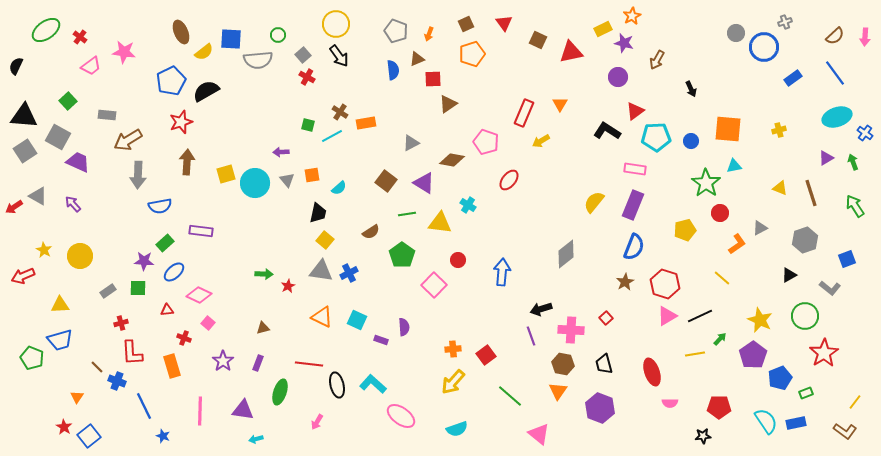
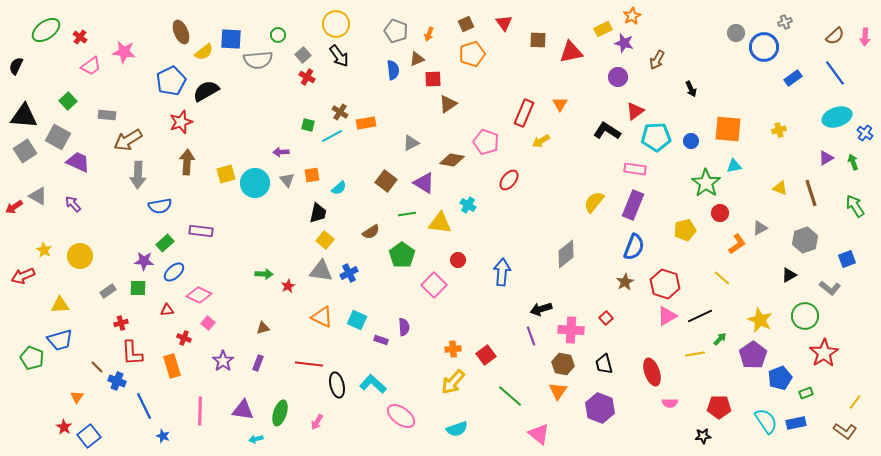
brown square at (538, 40): rotated 24 degrees counterclockwise
green ellipse at (280, 392): moved 21 px down
